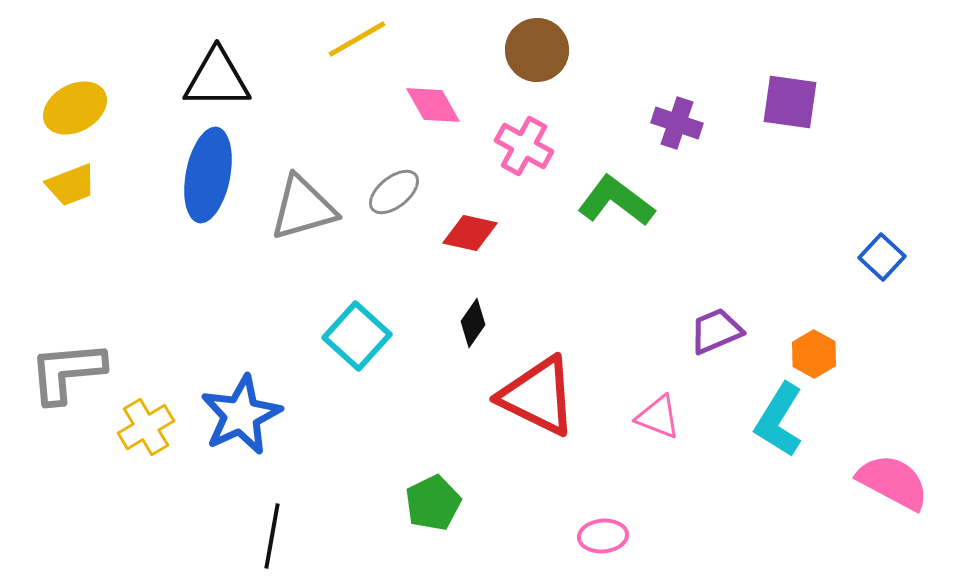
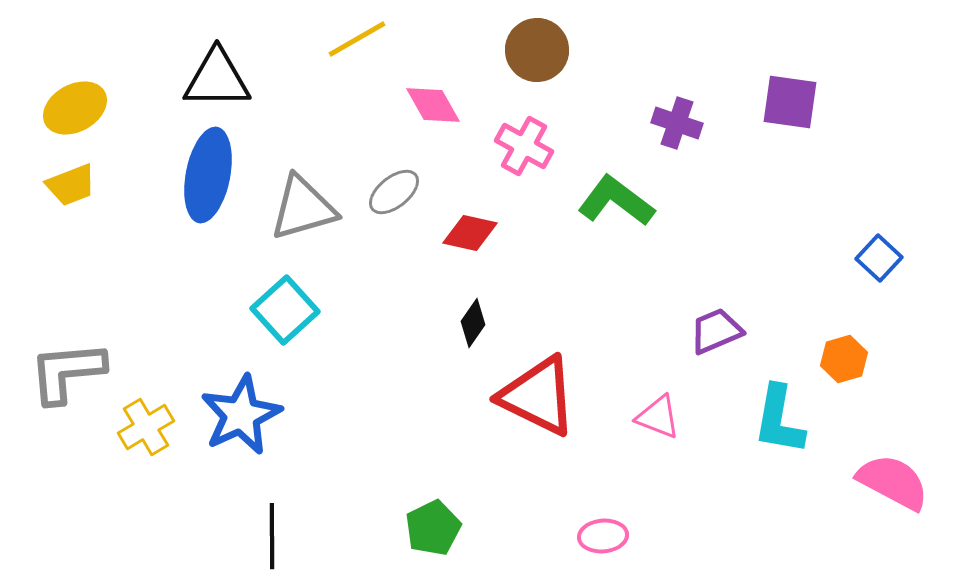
blue square: moved 3 px left, 1 px down
cyan square: moved 72 px left, 26 px up; rotated 6 degrees clockwise
orange hexagon: moved 30 px right, 5 px down; rotated 15 degrees clockwise
cyan L-shape: rotated 22 degrees counterclockwise
green pentagon: moved 25 px down
black line: rotated 10 degrees counterclockwise
